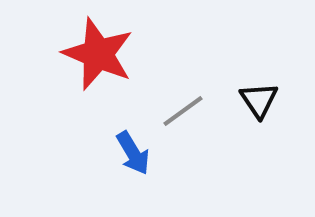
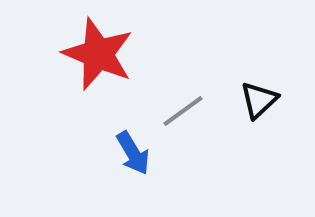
black triangle: rotated 21 degrees clockwise
